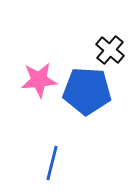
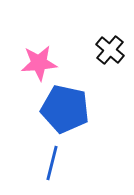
pink star: moved 17 px up
blue pentagon: moved 22 px left, 18 px down; rotated 9 degrees clockwise
